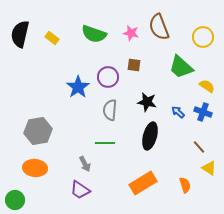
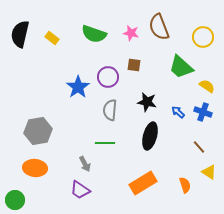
yellow triangle: moved 4 px down
